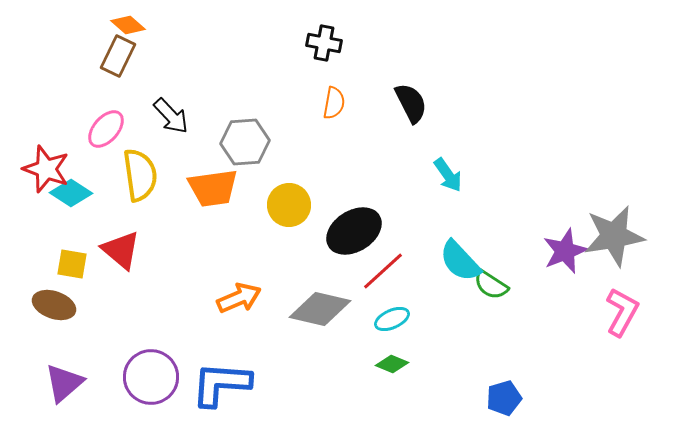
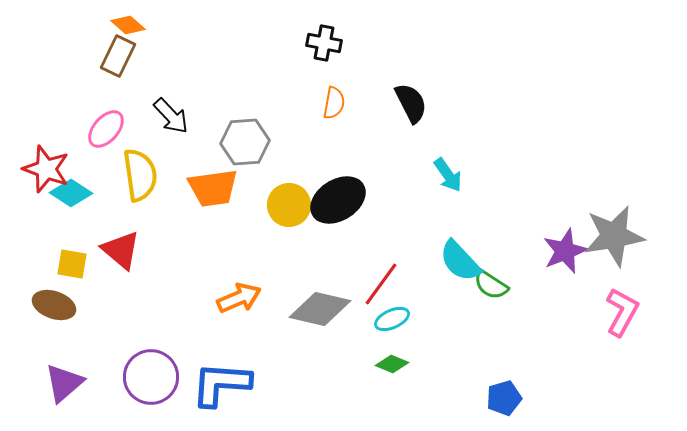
black ellipse: moved 16 px left, 31 px up
red line: moved 2 px left, 13 px down; rotated 12 degrees counterclockwise
